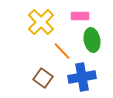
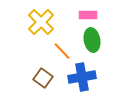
pink rectangle: moved 8 px right, 1 px up
